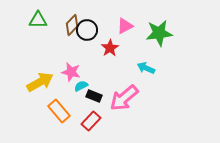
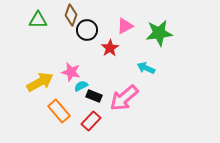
brown diamond: moved 1 px left, 10 px up; rotated 25 degrees counterclockwise
